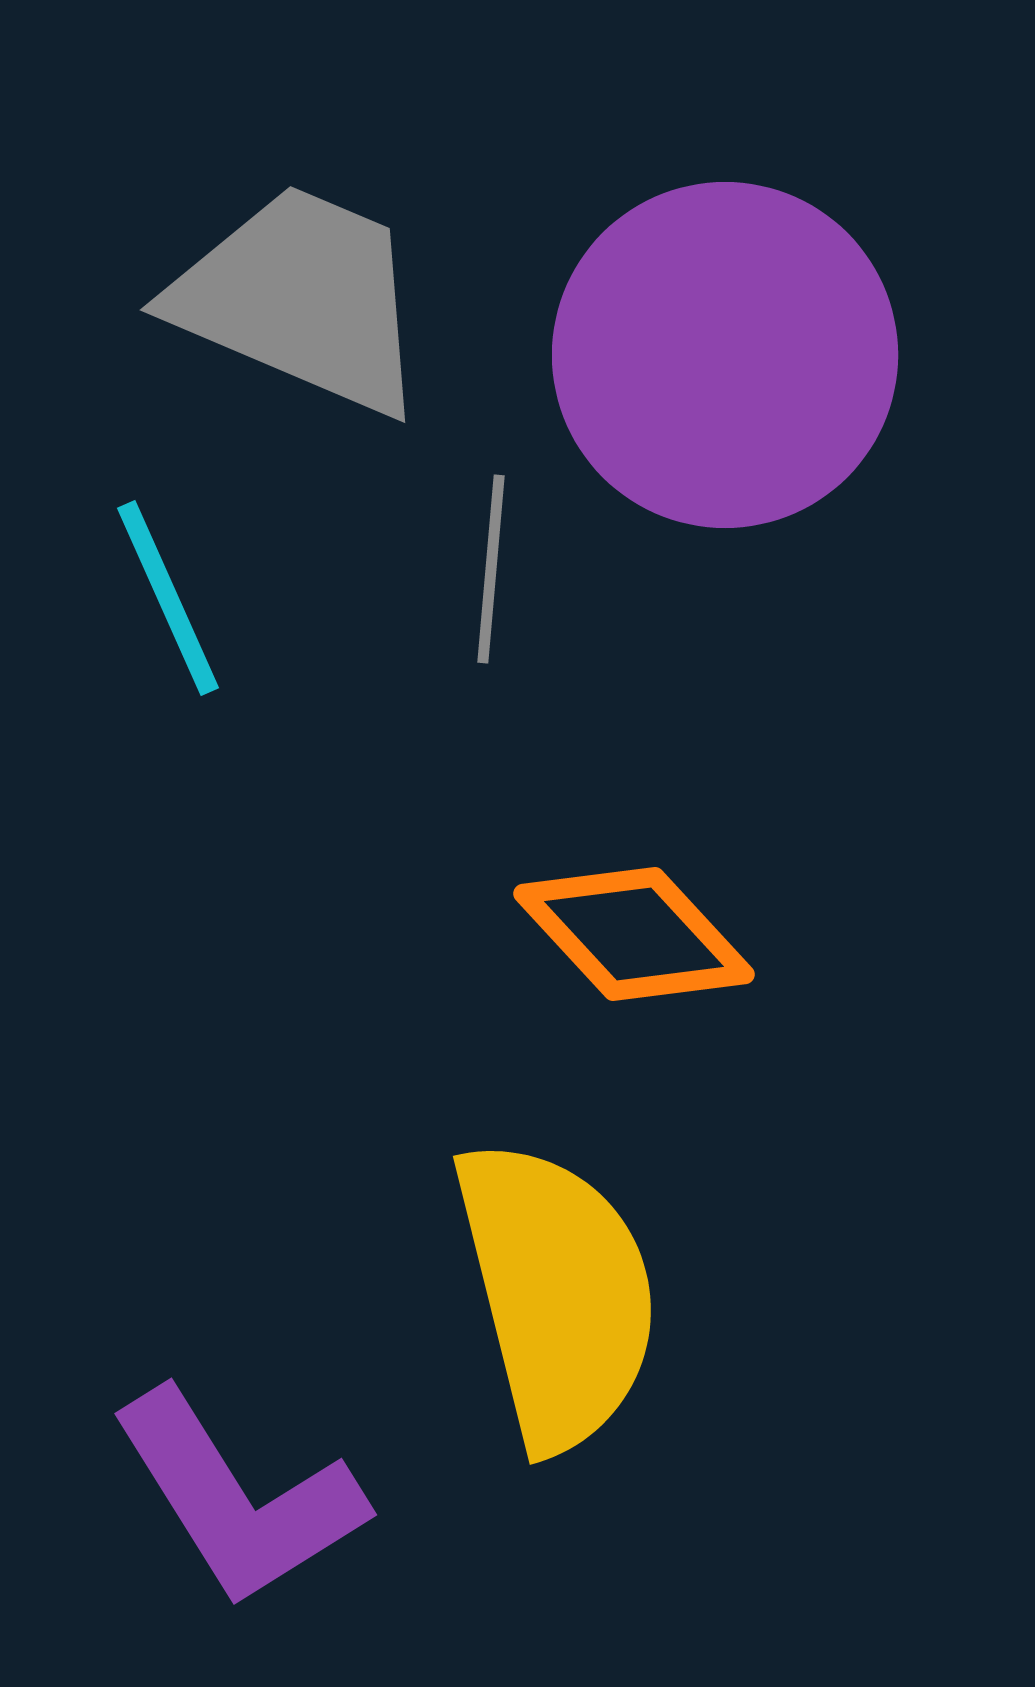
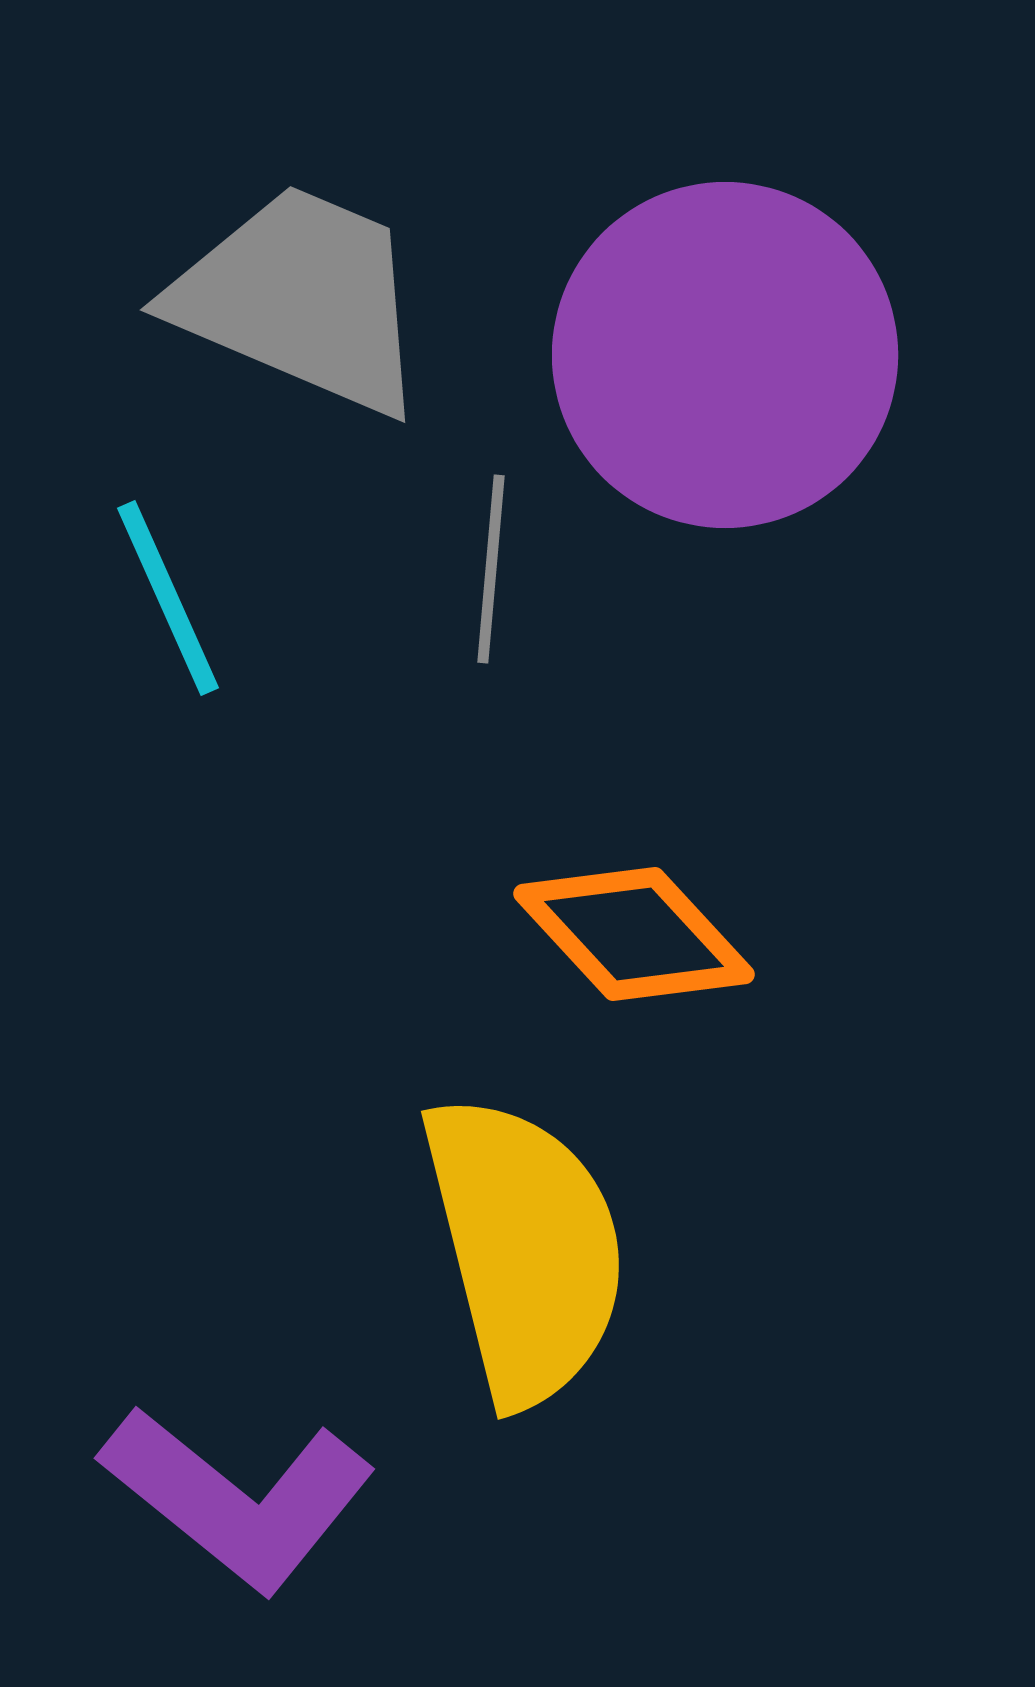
yellow semicircle: moved 32 px left, 45 px up
purple L-shape: rotated 19 degrees counterclockwise
